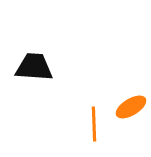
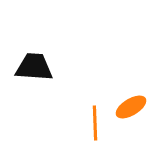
orange line: moved 1 px right, 1 px up
